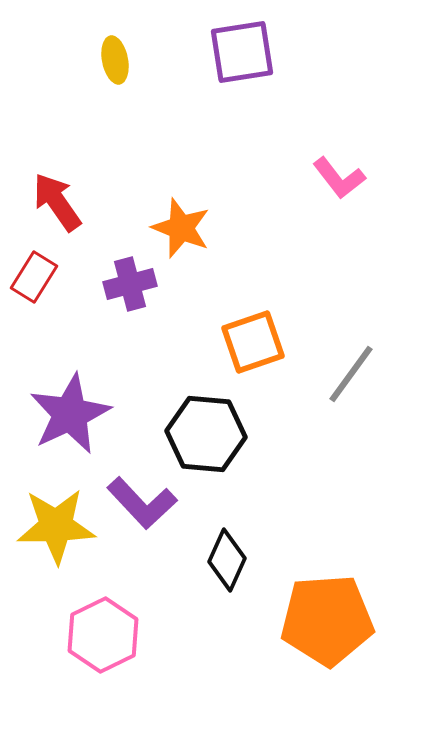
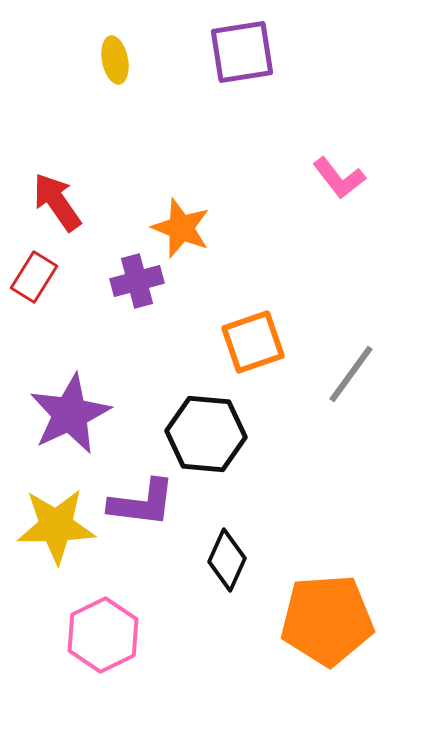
purple cross: moved 7 px right, 3 px up
purple L-shape: rotated 40 degrees counterclockwise
